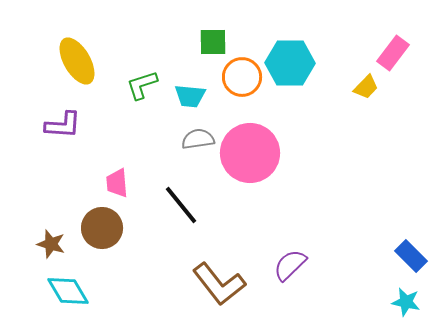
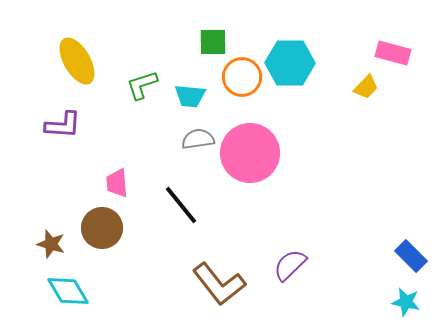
pink rectangle: rotated 68 degrees clockwise
